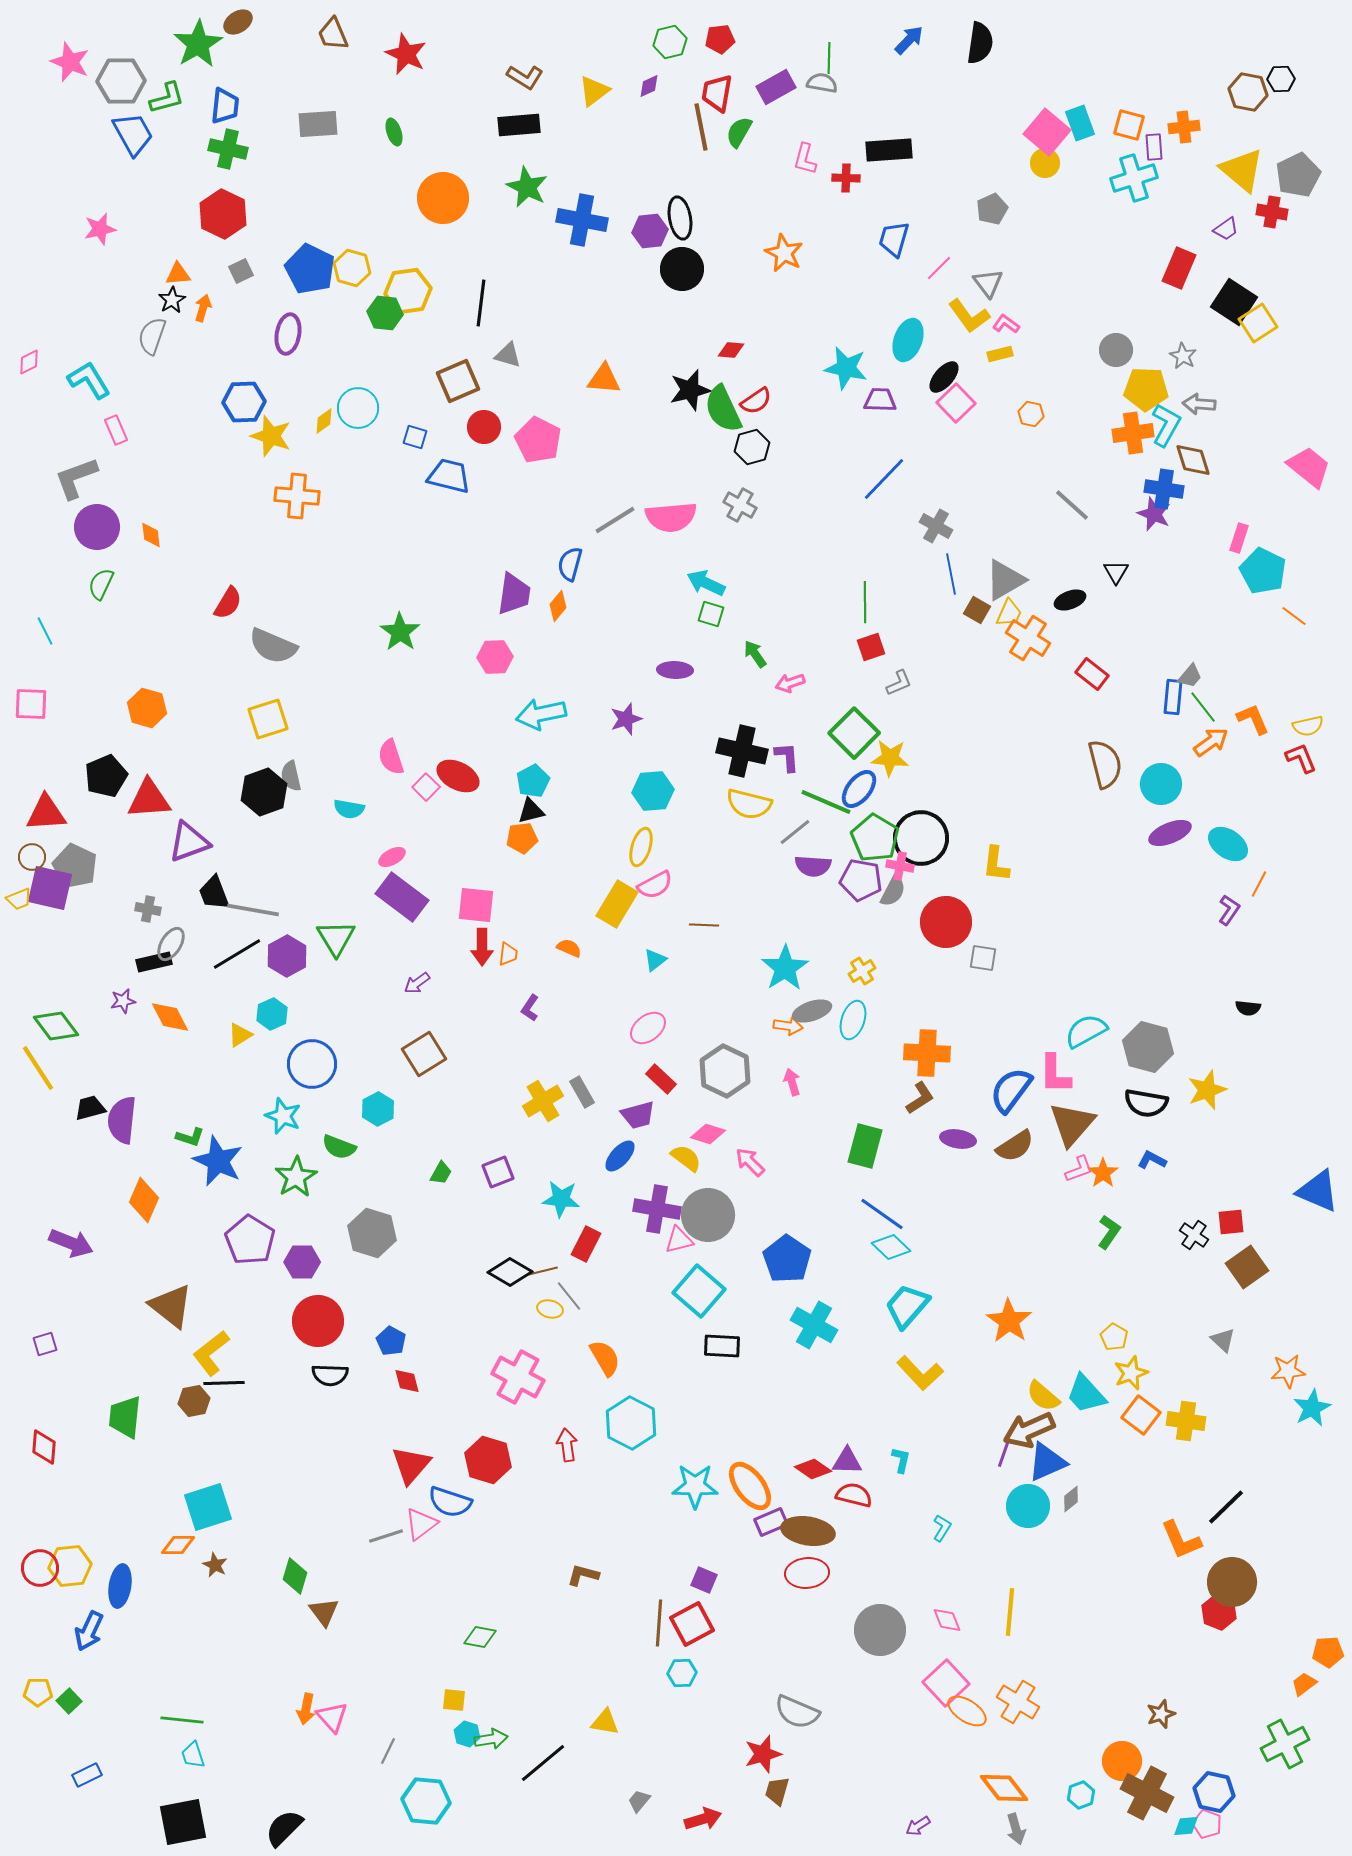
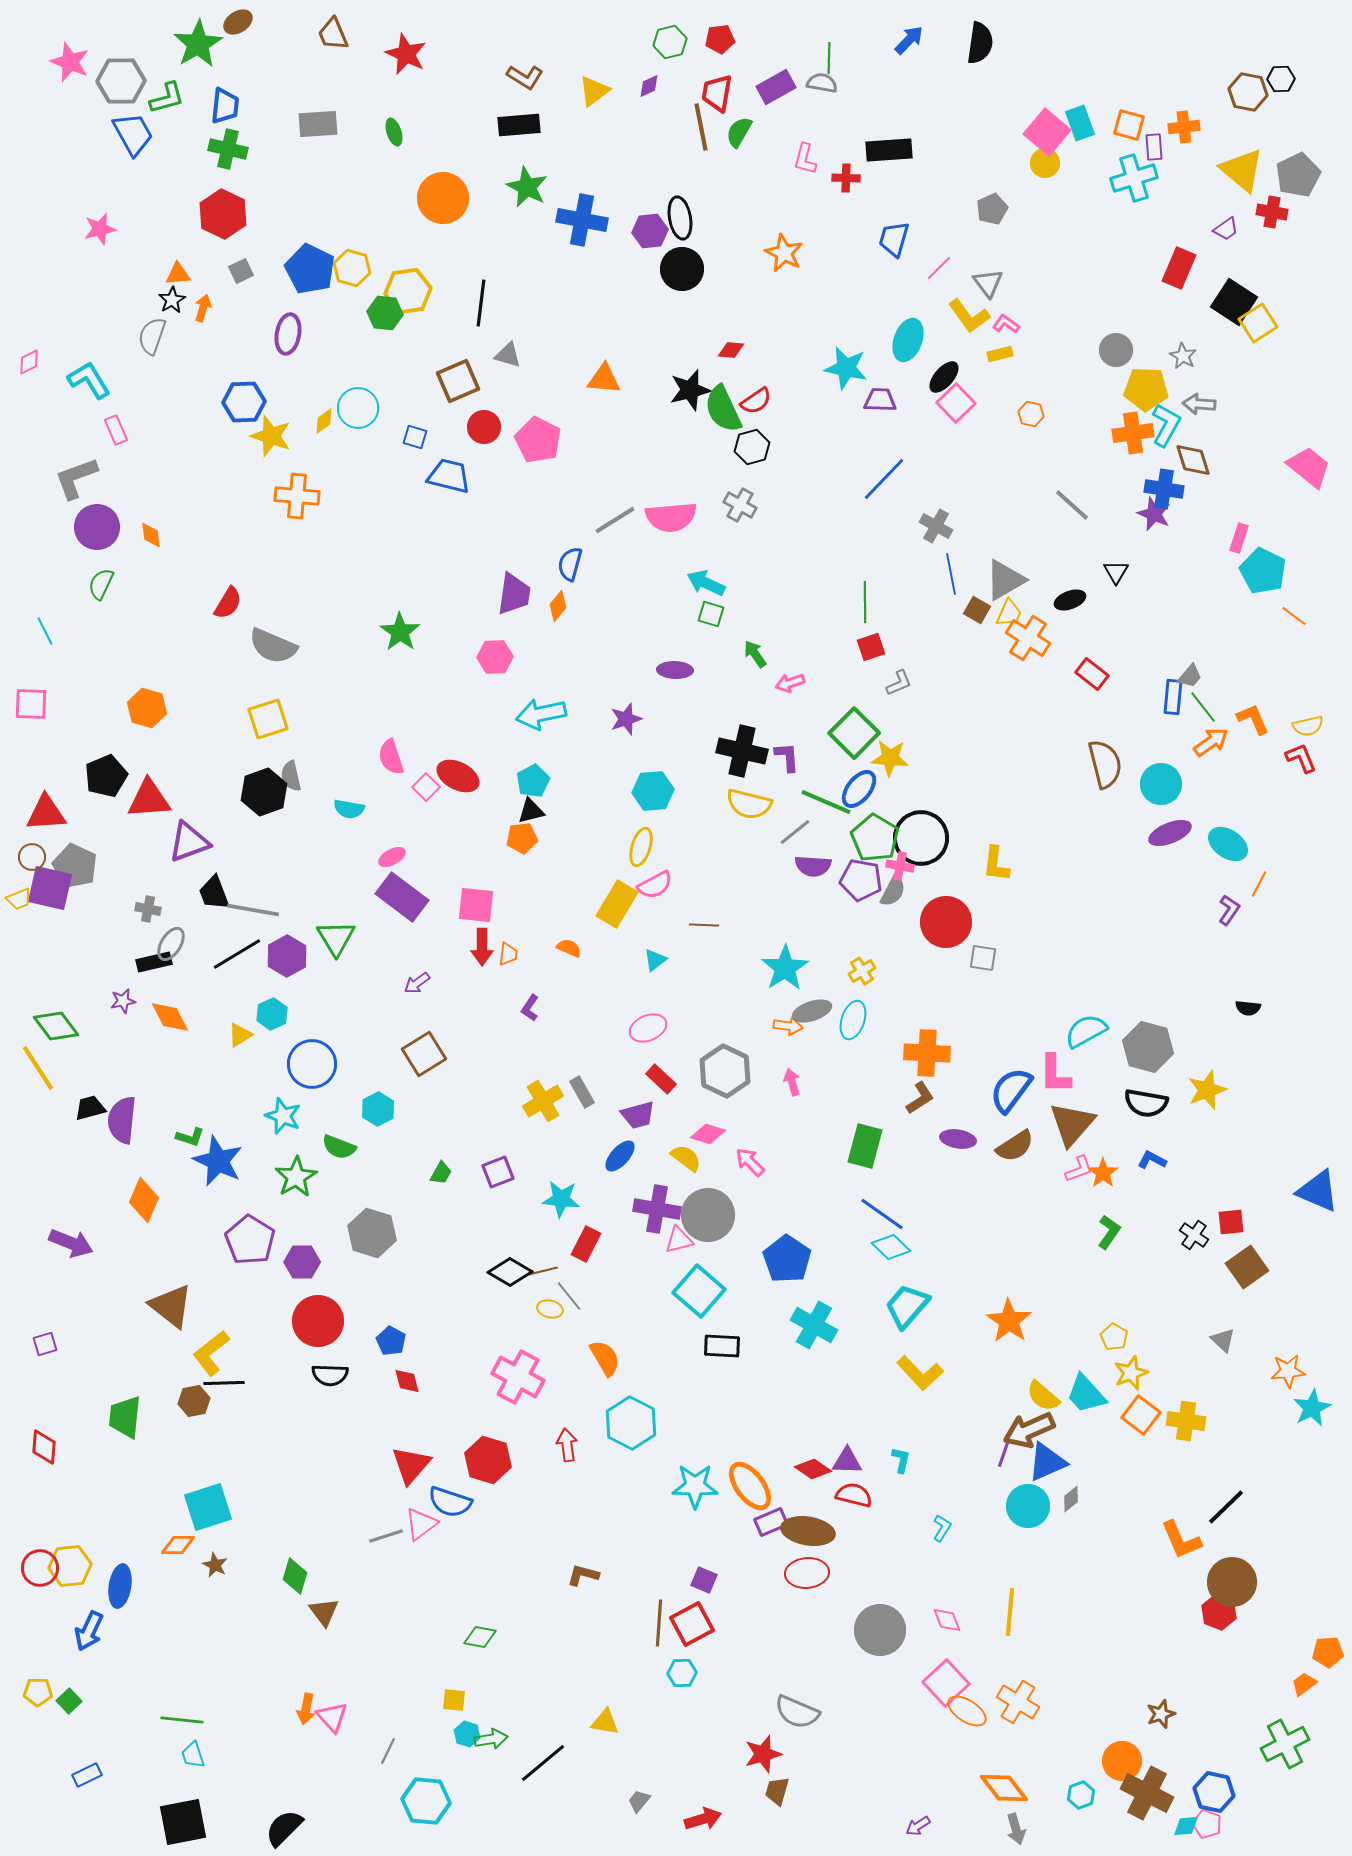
pink ellipse at (648, 1028): rotated 15 degrees clockwise
